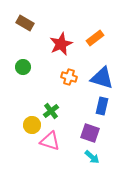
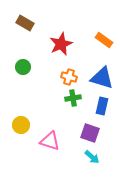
orange rectangle: moved 9 px right, 2 px down; rotated 72 degrees clockwise
green cross: moved 22 px right, 13 px up; rotated 28 degrees clockwise
yellow circle: moved 11 px left
